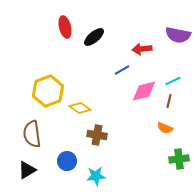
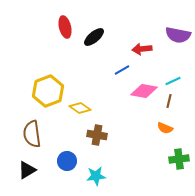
pink diamond: rotated 24 degrees clockwise
